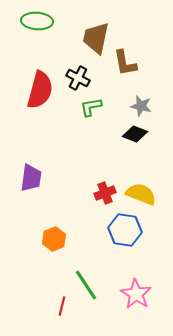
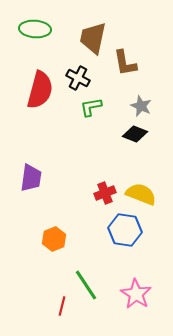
green ellipse: moved 2 px left, 8 px down
brown trapezoid: moved 3 px left
gray star: rotated 10 degrees clockwise
